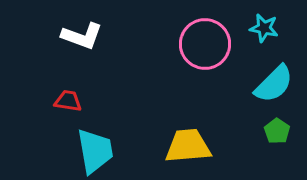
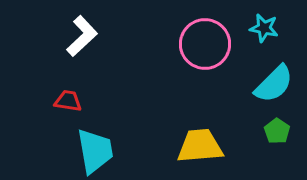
white L-shape: rotated 63 degrees counterclockwise
yellow trapezoid: moved 12 px right
